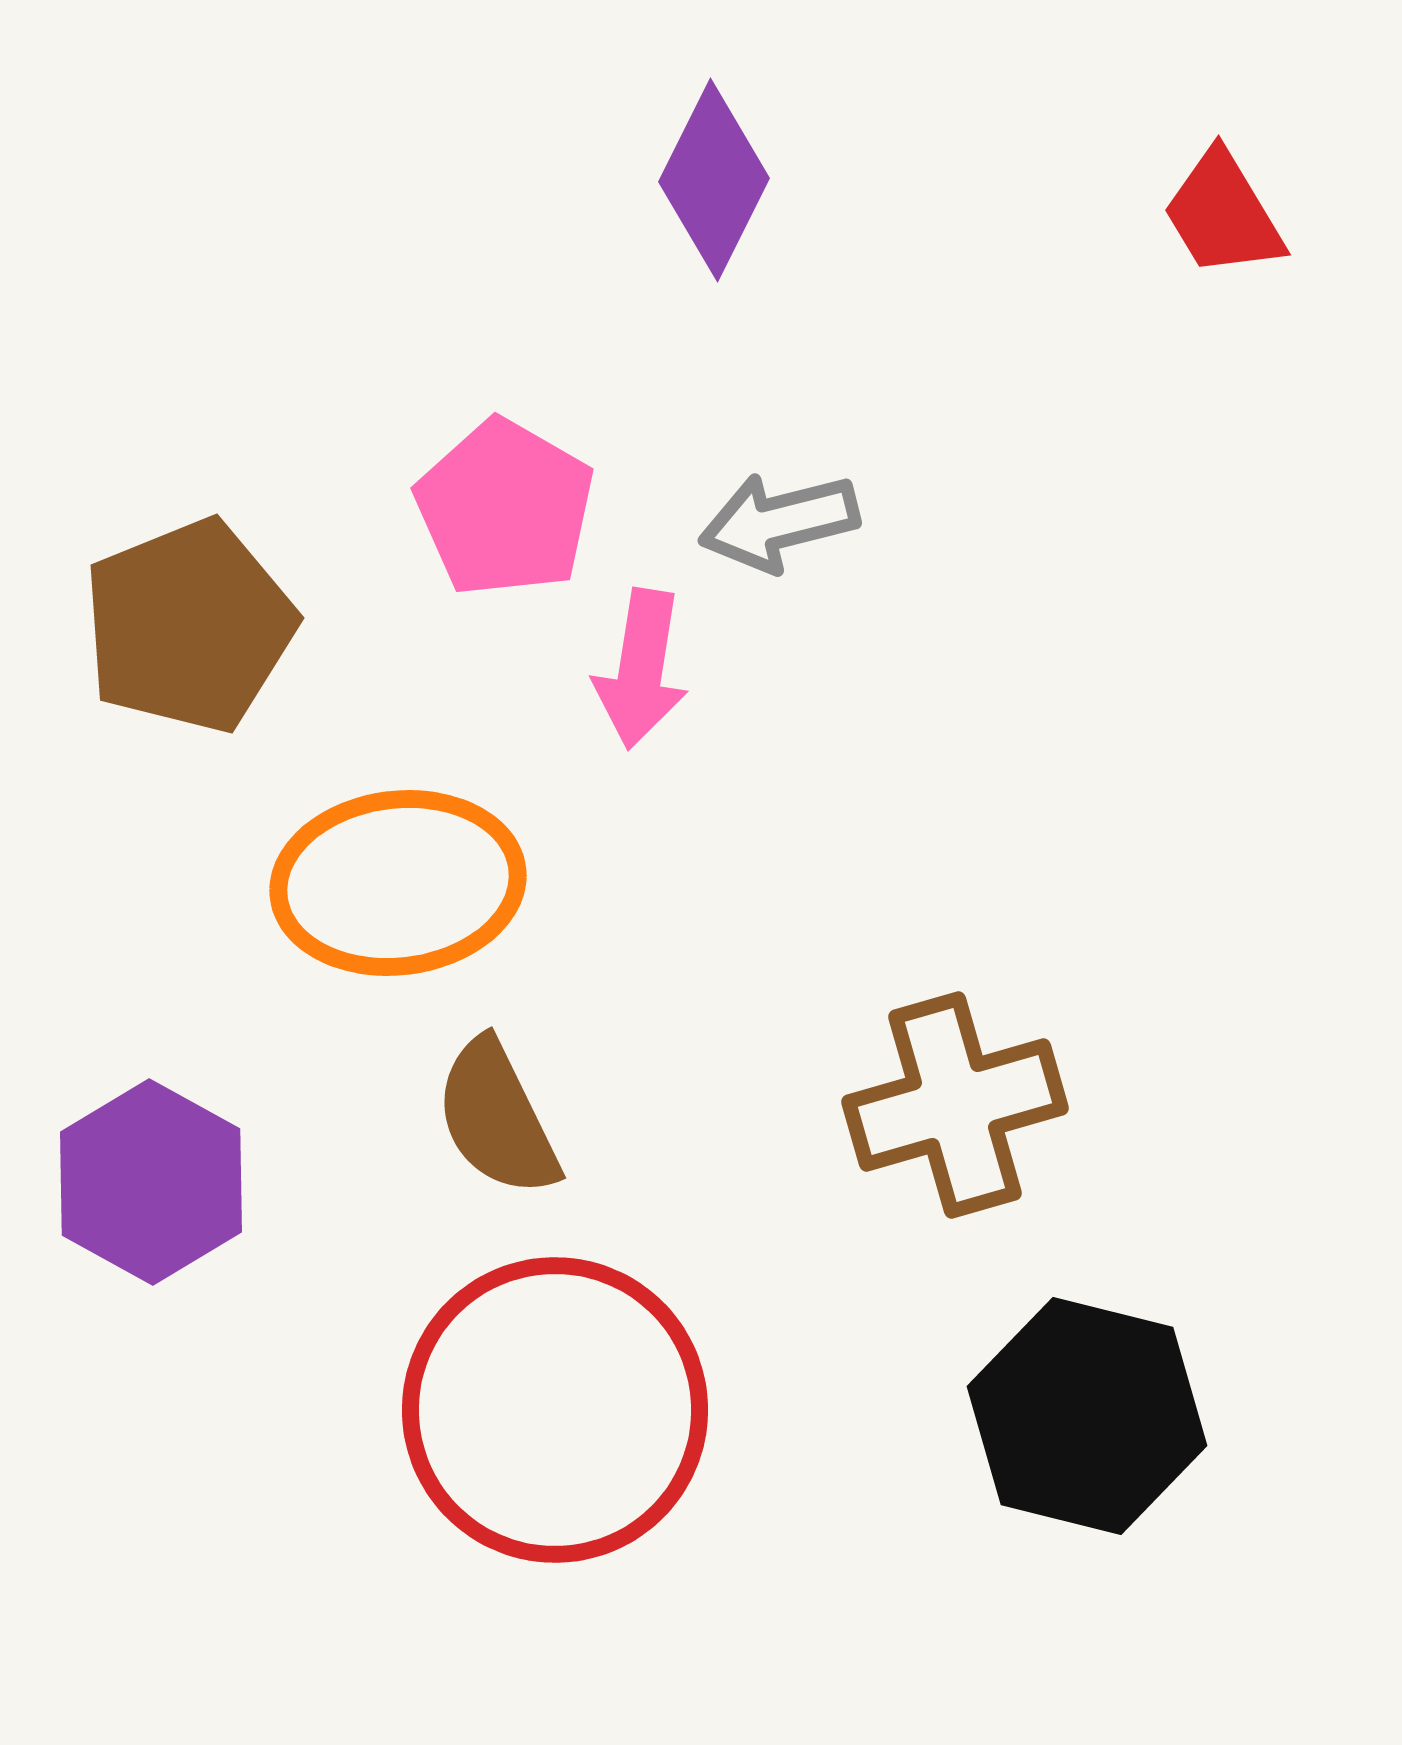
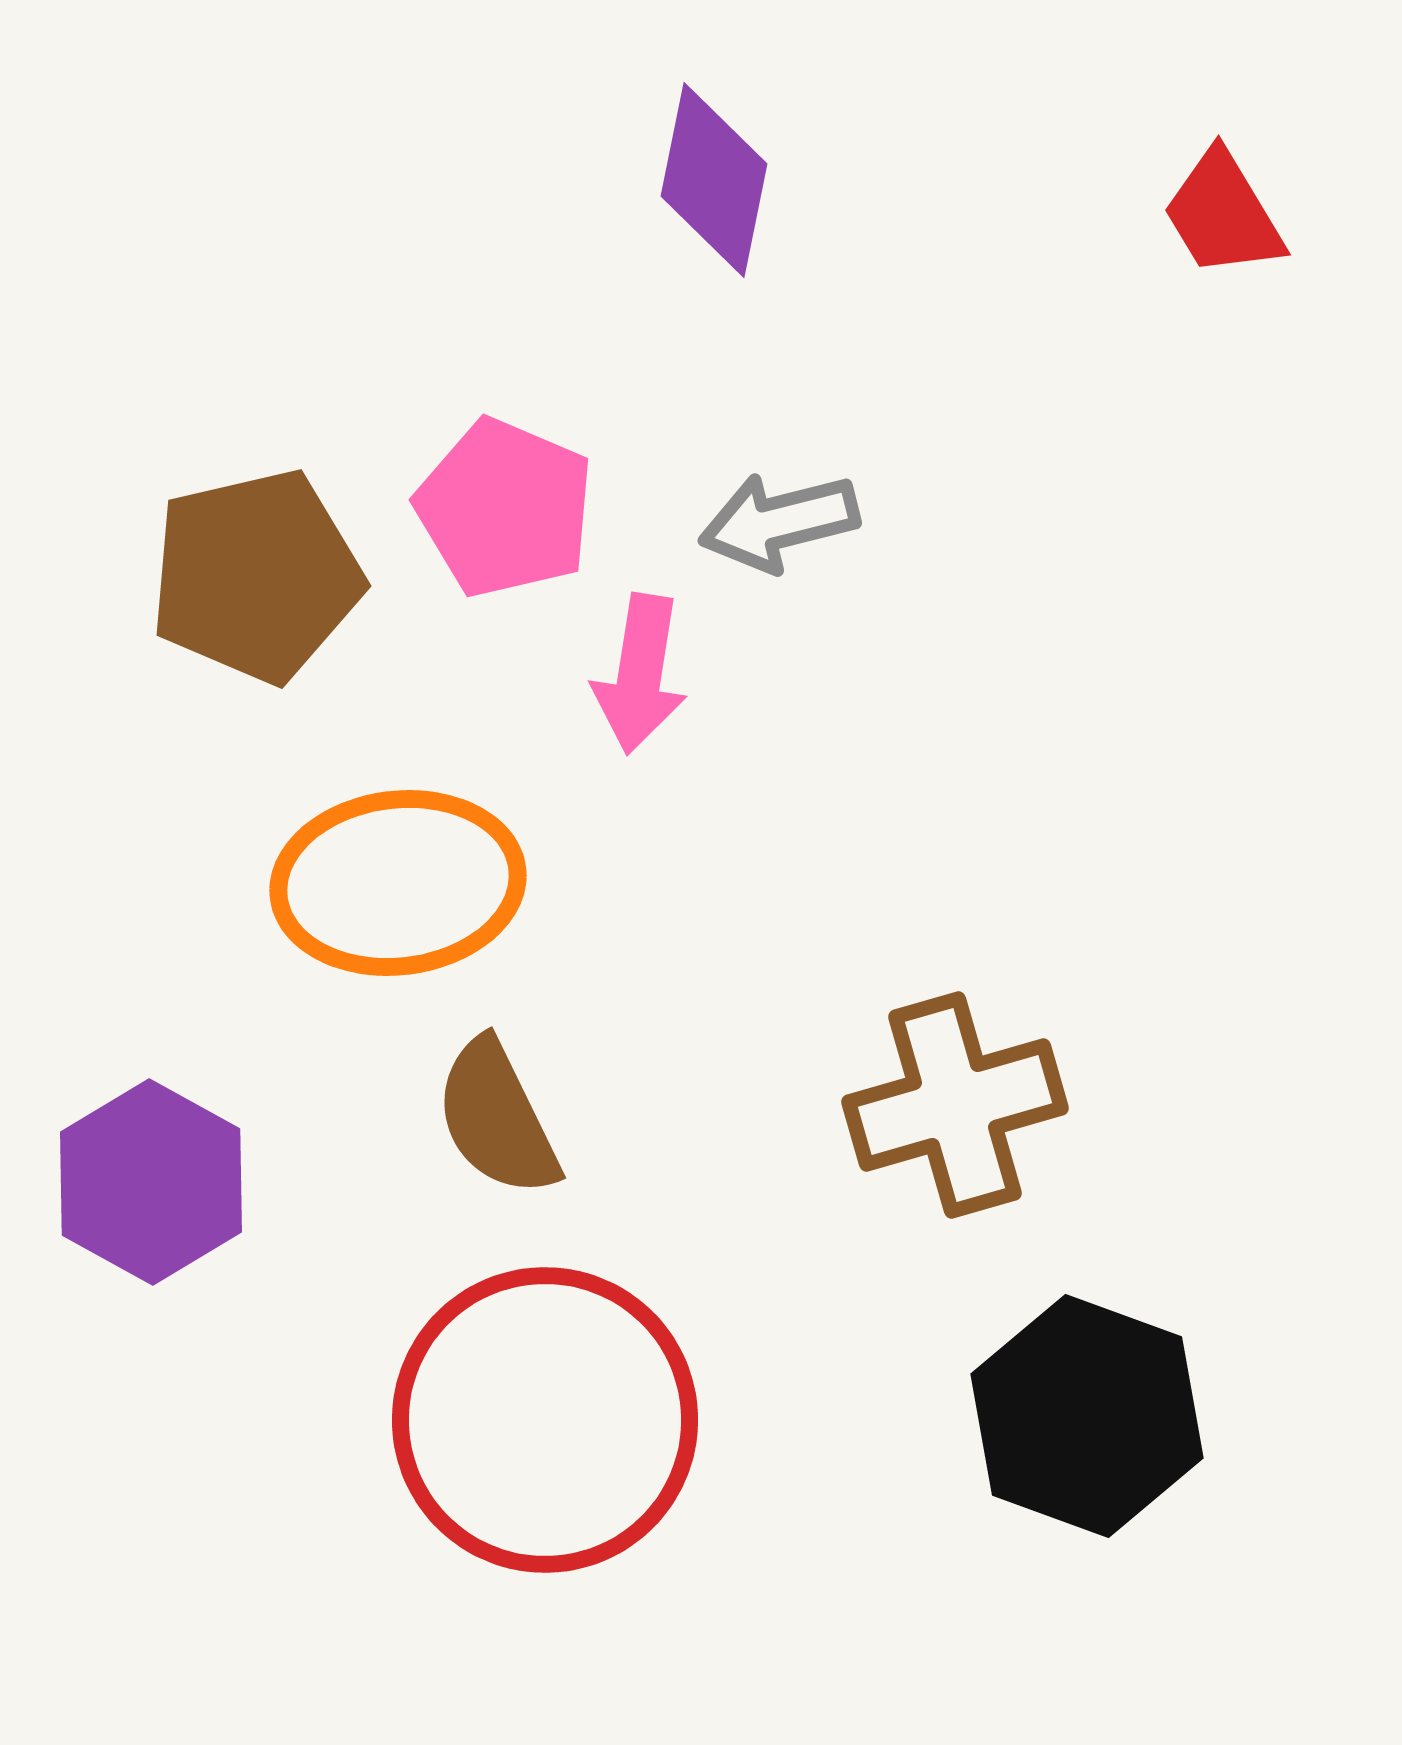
purple diamond: rotated 15 degrees counterclockwise
pink pentagon: rotated 7 degrees counterclockwise
brown pentagon: moved 67 px right, 50 px up; rotated 9 degrees clockwise
pink arrow: moved 1 px left, 5 px down
red circle: moved 10 px left, 10 px down
black hexagon: rotated 6 degrees clockwise
